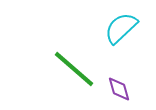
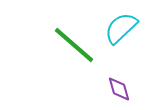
green line: moved 24 px up
